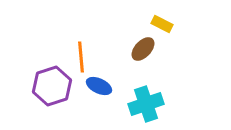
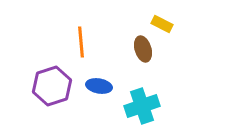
brown ellipse: rotated 60 degrees counterclockwise
orange line: moved 15 px up
blue ellipse: rotated 15 degrees counterclockwise
cyan cross: moved 4 px left, 2 px down
